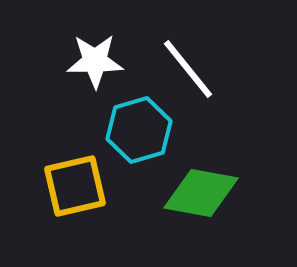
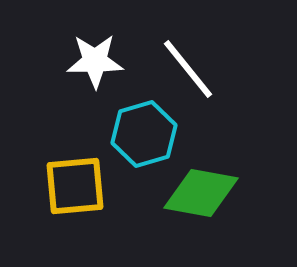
cyan hexagon: moved 5 px right, 4 px down
yellow square: rotated 8 degrees clockwise
